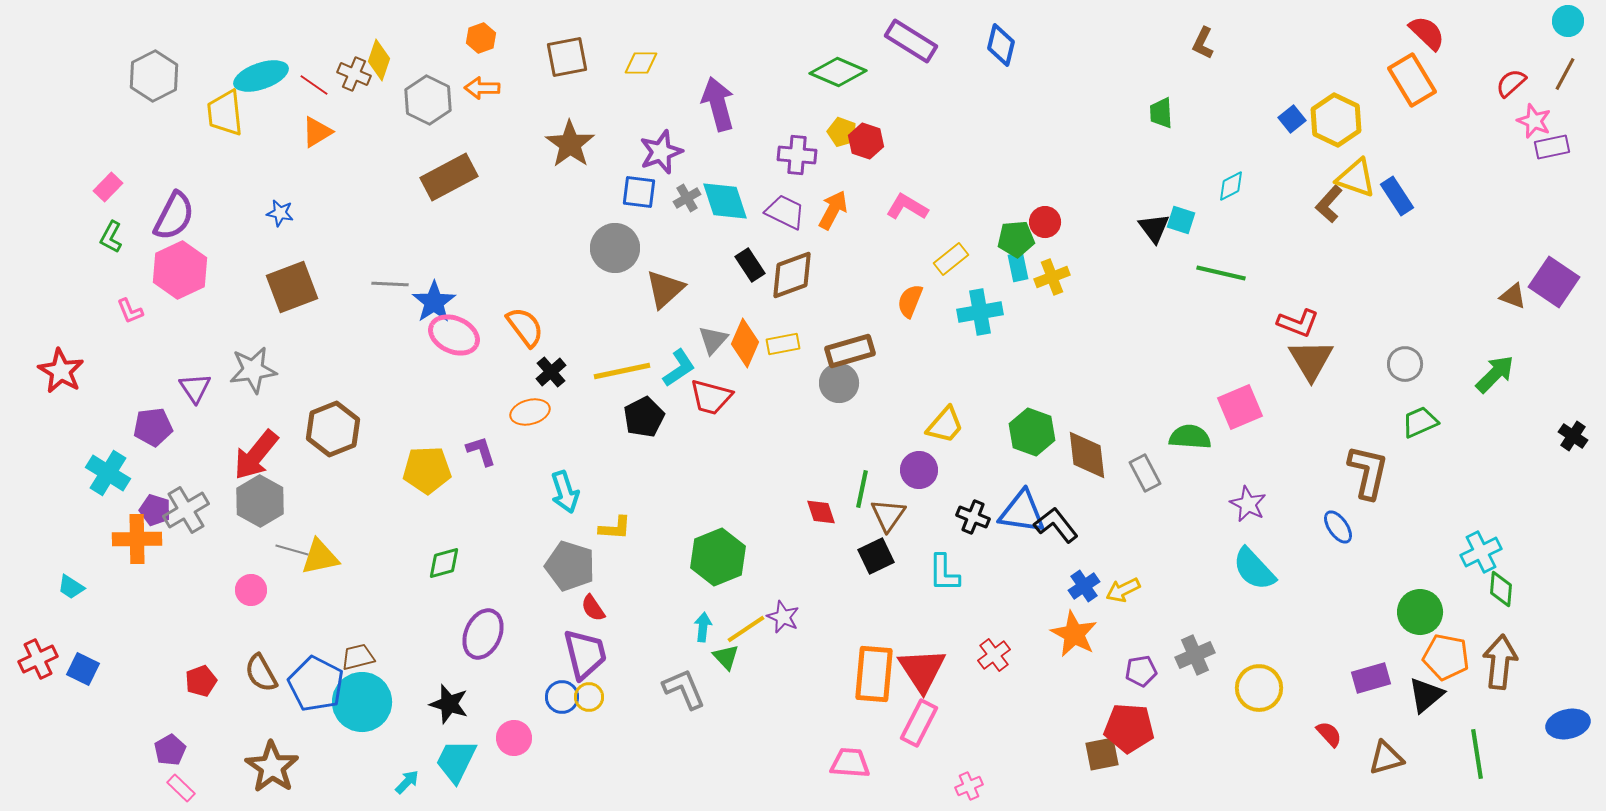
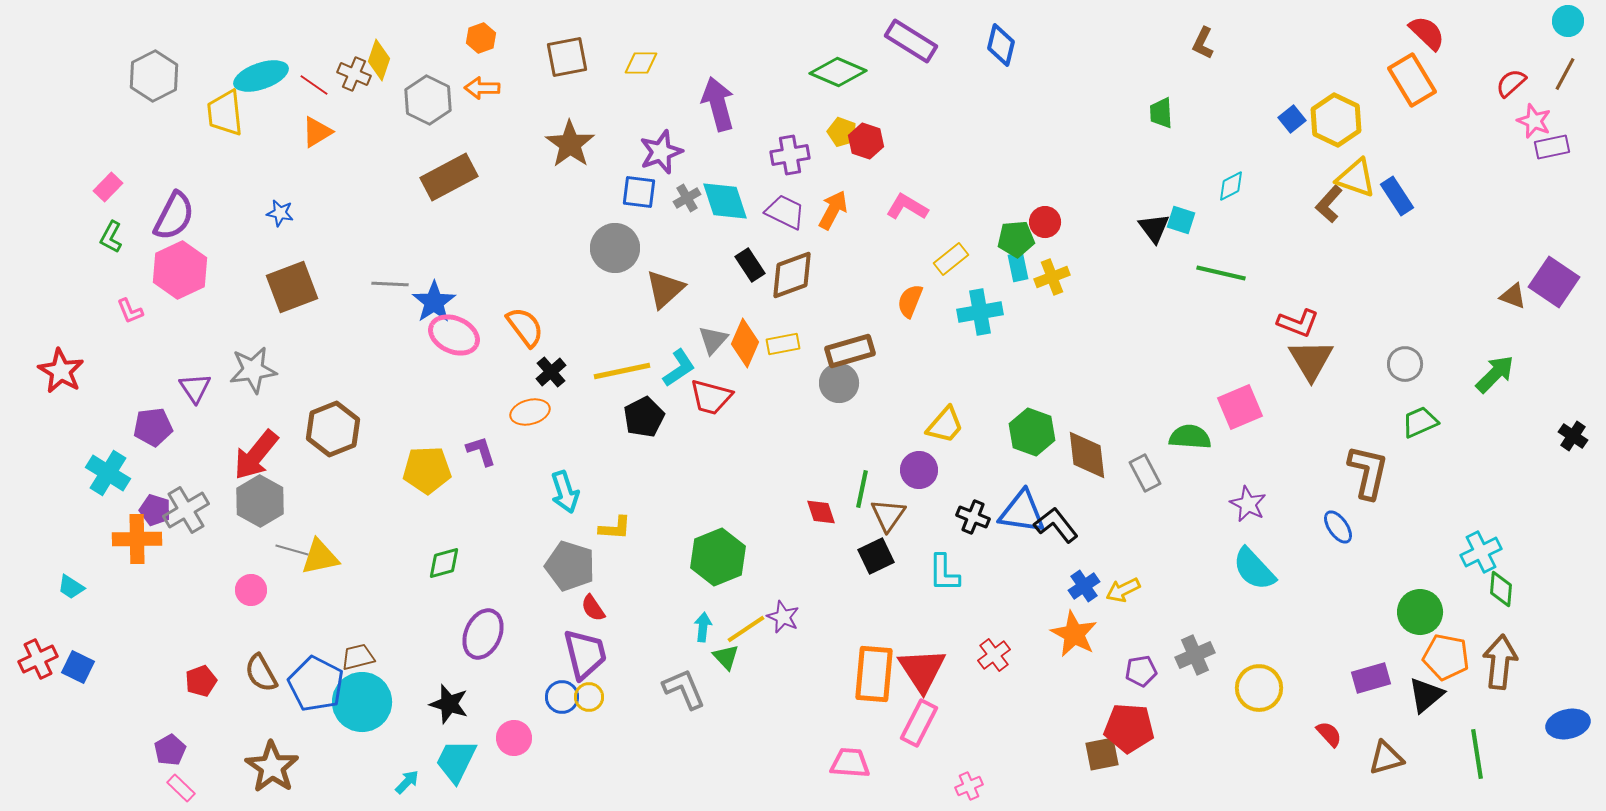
purple cross at (797, 155): moved 7 px left; rotated 15 degrees counterclockwise
blue square at (83, 669): moved 5 px left, 2 px up
